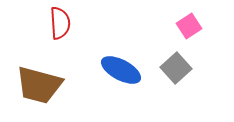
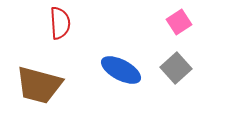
pink square: moved 10 px left, 4 px up
